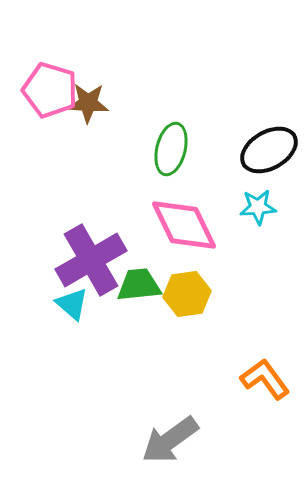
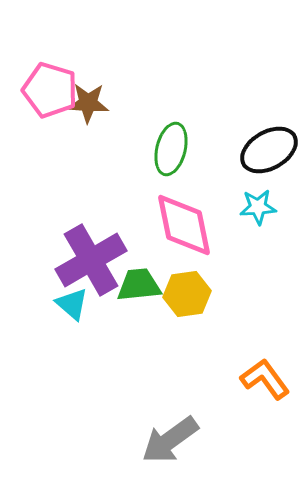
pink diamond: rotated 14 degrees clockwise
